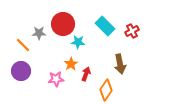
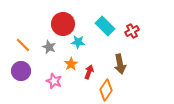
gray star: moved 10 px right, 14 px down; rotated 24 degrees clockwise
red arrow: moved 3 px right, 2 px up
pink star: moved 2 px left, 2 px down; rotated 28 degrees clockwise
